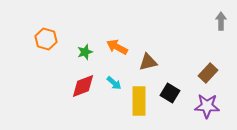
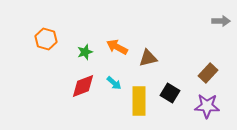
gray arrow: rotated 90 degrees clockwise
brown triangle: moved 4 px up
